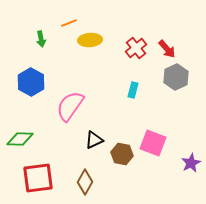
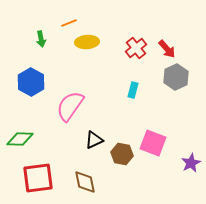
yellow ellipse: moved 3 px left, 2 px down
brown diamond: rotated 40 degrees counterclockwise
